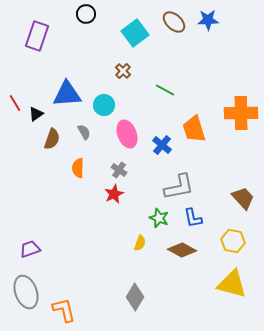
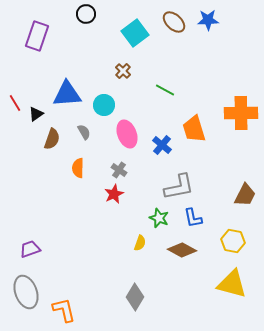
brown trapezoid: moved 2 px right, 3 px up; rotated 70 degrees clockwise
